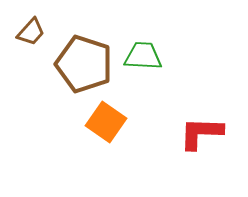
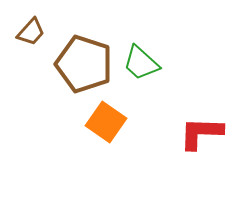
green trapezoid: moved 2 px left, 7 px down; rotated 141 degrees counterclockwise
